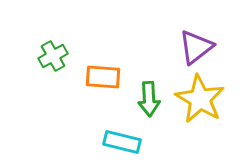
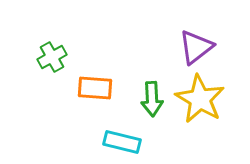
green cross: moved 1 px left, 1 px down
orange rectangle: moved 8 px left, 11 px down
green arrow: moved 3 px right
